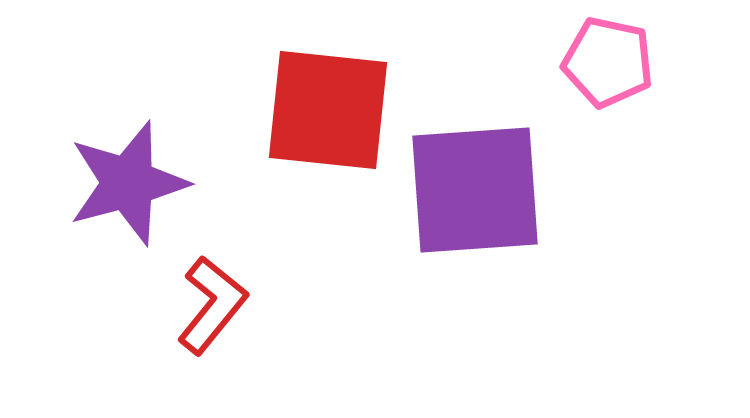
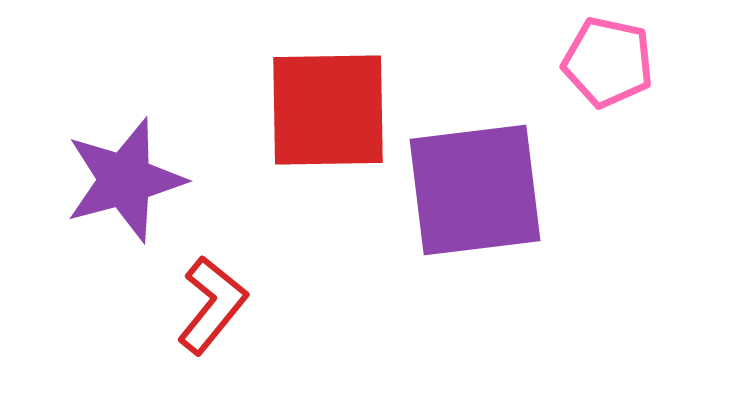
red square: rotated 7 degrees counterclockwise
purple star: moved 3 px left, 3 px up
purple square: rotated 3 degrees counterclockwise
